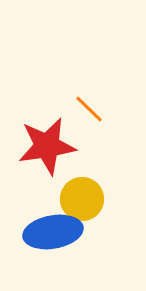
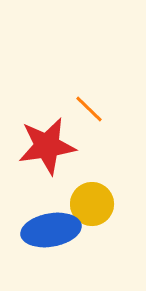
yellow circle: moved 10 px right, 5 px down
blue ellipse: moved 2 px left, 2 px up
